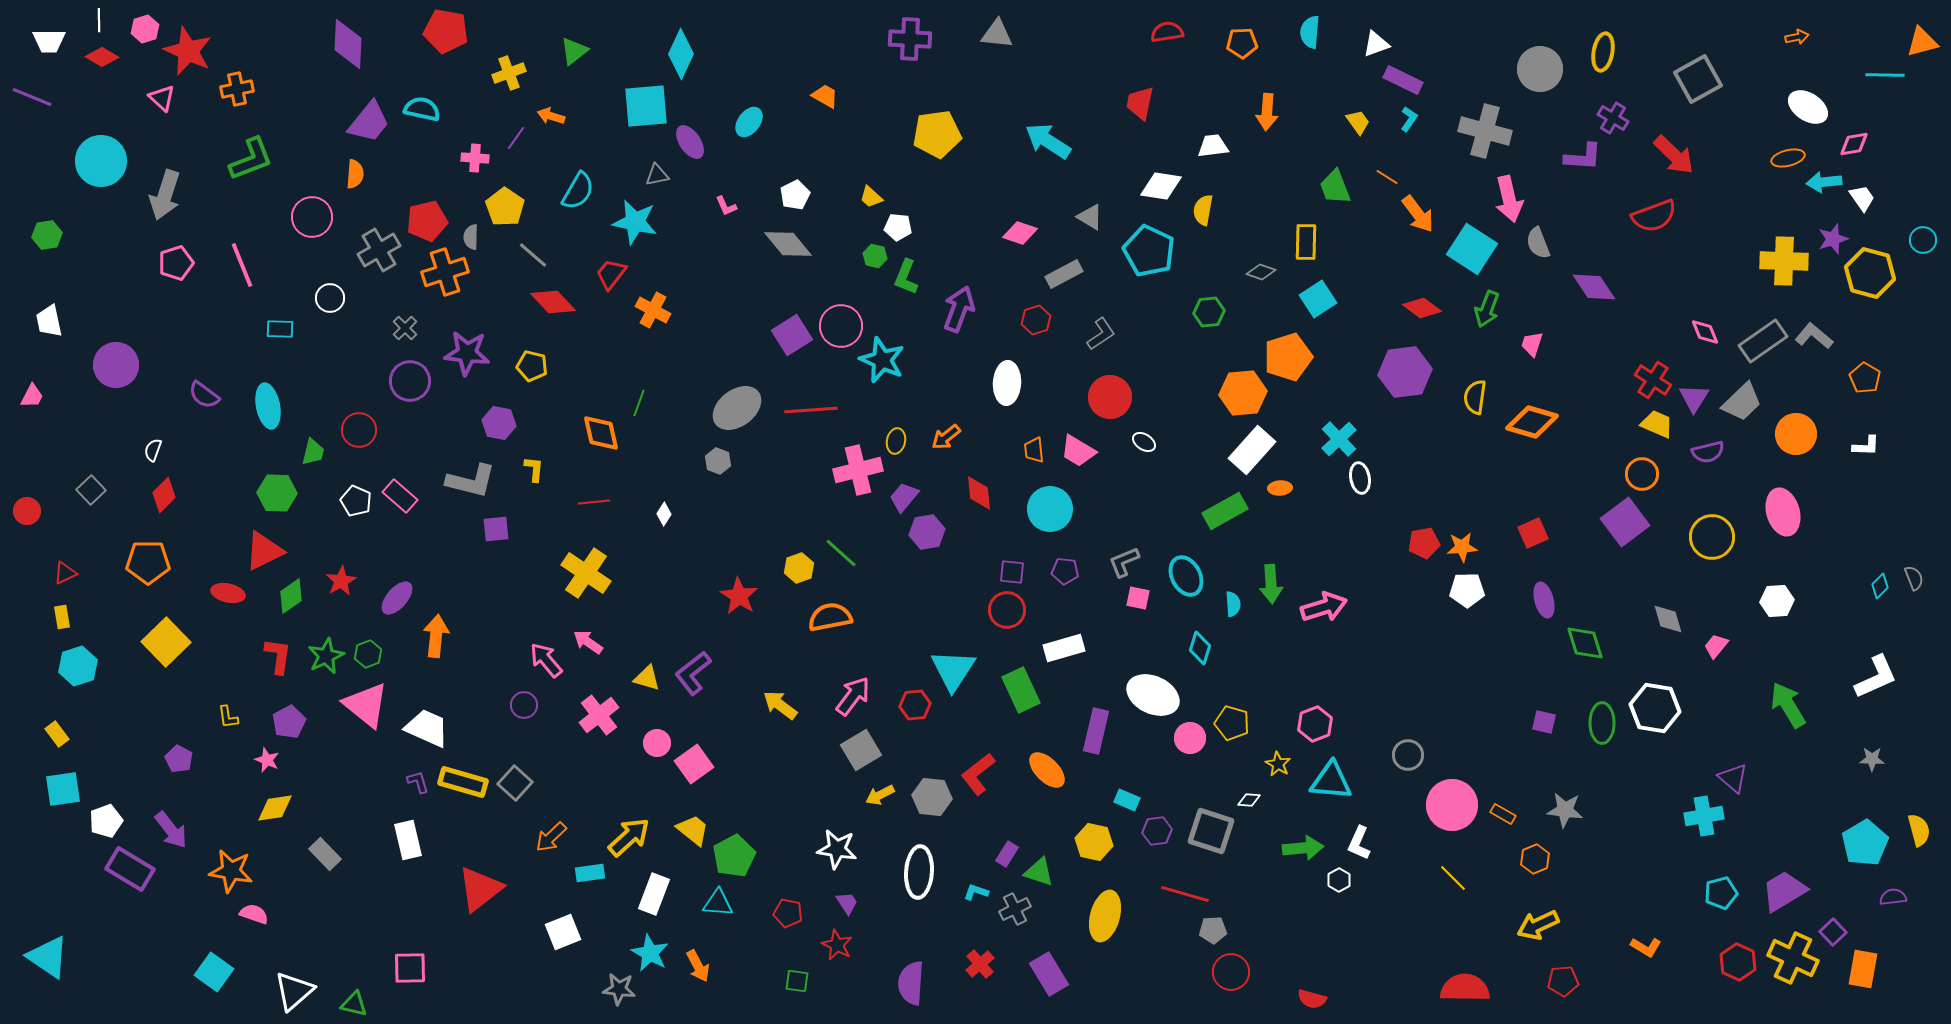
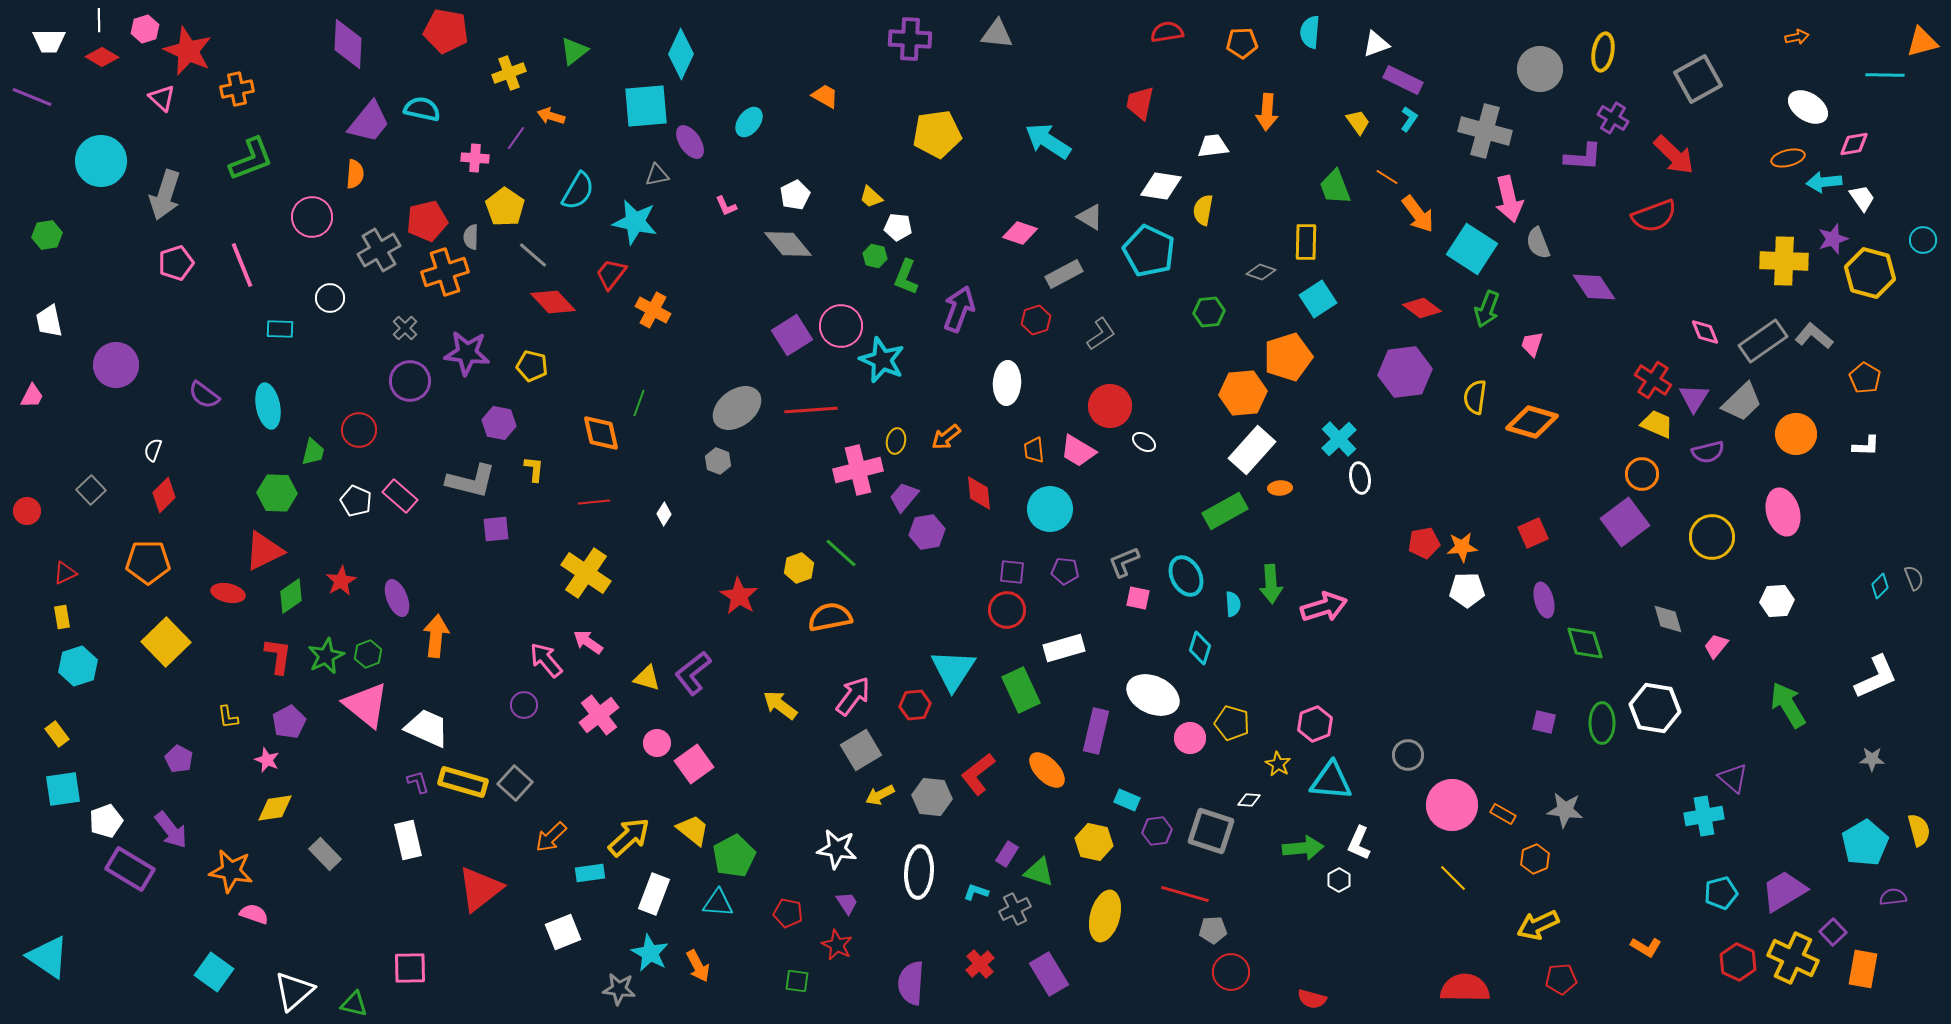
red circle at (1110, 397): moved 9 px down
purple ellipse at (397, 598): rotated 63 degrees counterclockwise
red pentagon at (1563, 981): moved 2 px left, 2 px up
